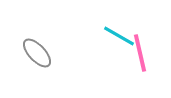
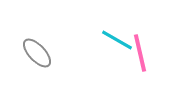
cyan line: moved 2 px left, 4 px down
